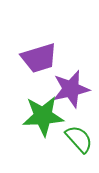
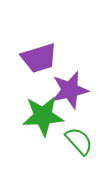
purple star: moved 1 px left, 1 px down
green semicircle: moved 2 px down
